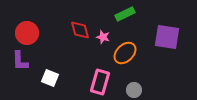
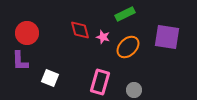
orange ellipse: moved 3 px right, 6 px up
